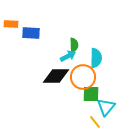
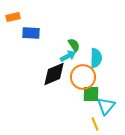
orange rectangle: moved 2 px right, 7 px up; rotated 16 degrees counterclockwise
green semicircle: rotated 32 degrees counterclockwise
black diamond: moved 2 px left, 2 px up; rotated 24 degrees counterclockwise
cyan triangle: moved 1 px up
yellow line: moved 2 px down; rotated 16 degrees clockwise
